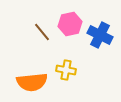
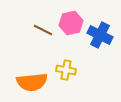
pink hexagon: moved 1 px right, 1 px up
brown line: moved 1 px right, 2 px up; rotated 24 degrees counterclockwise
